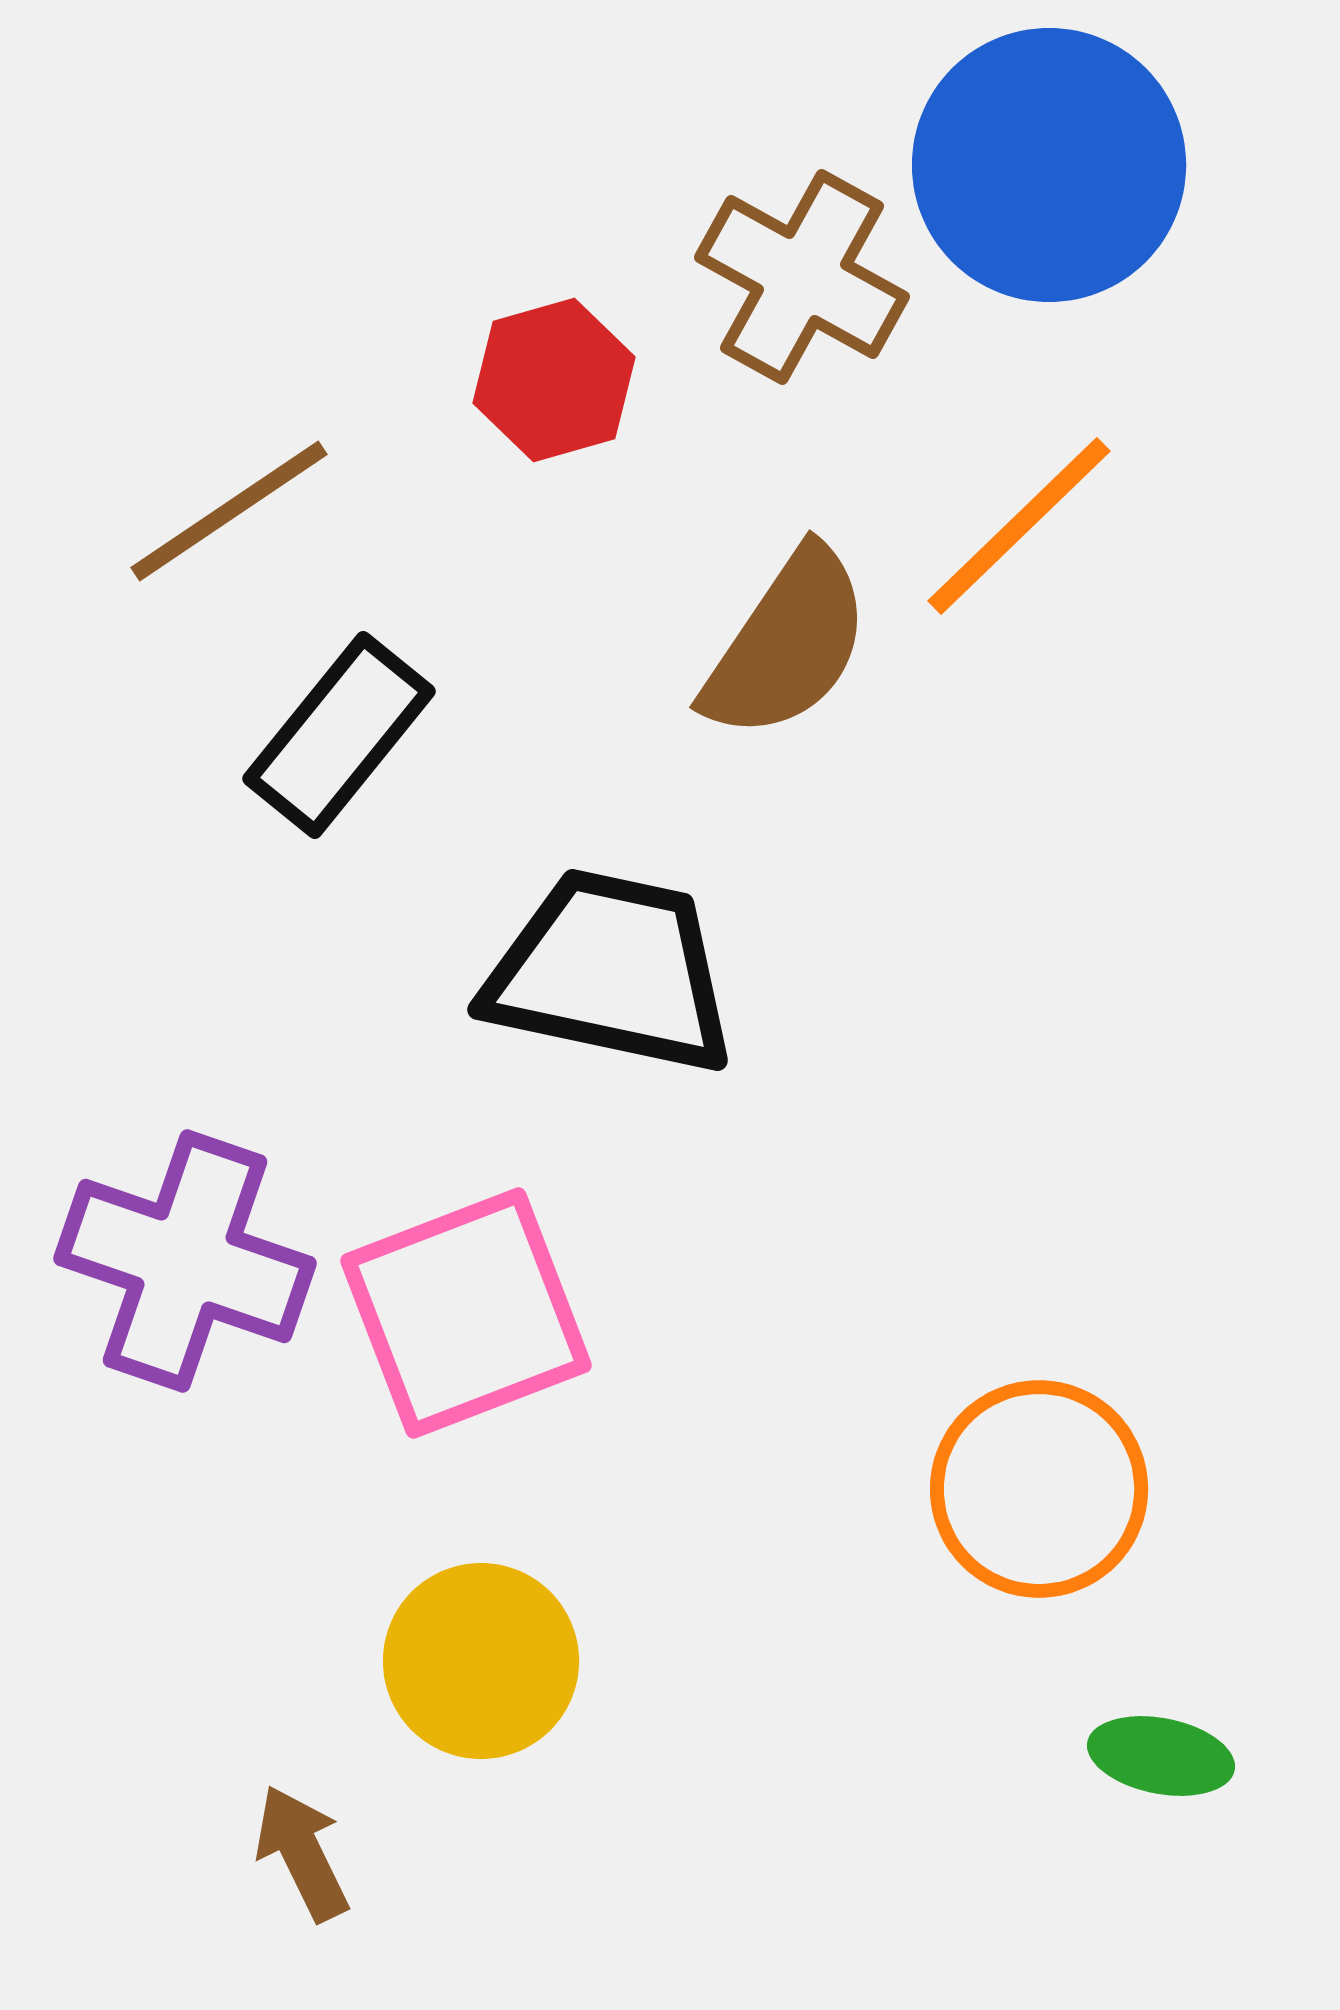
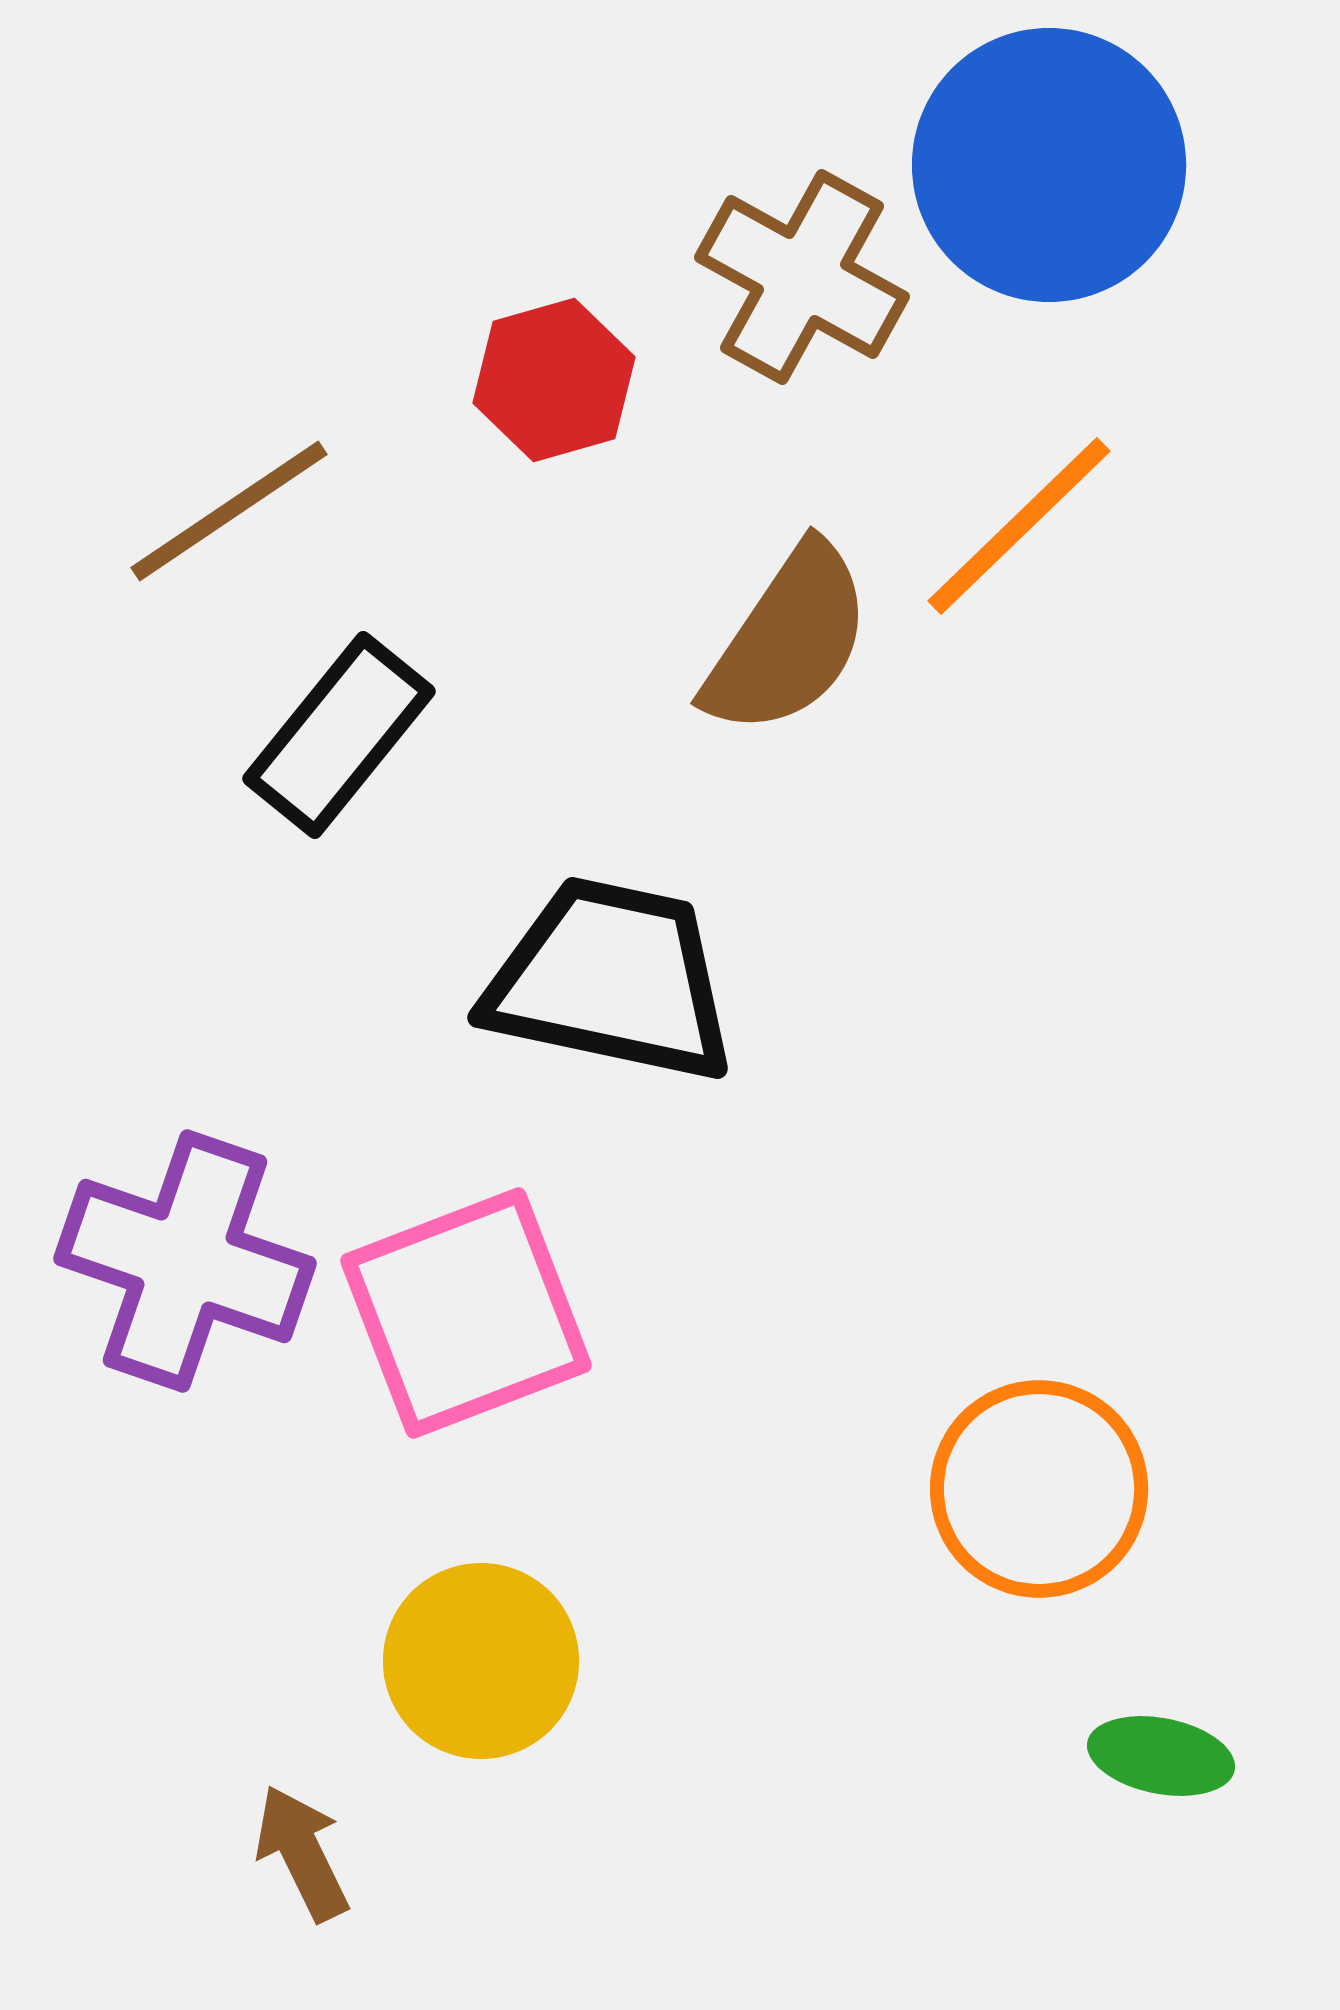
brown semicircle: moved 1 px right, 4 px up
black trapezoid: moved 8 px down
